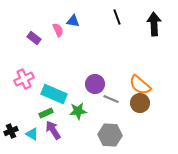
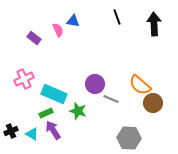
brown circle: moved 13 px right
green star: rotated 24 degrees clockwise
gray hexagon: moved 19 px right, 3 px down
